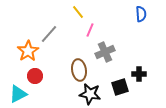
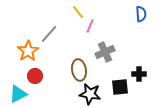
pink line: moved 4 px up
black square: rotated 12 degrees clockwise
